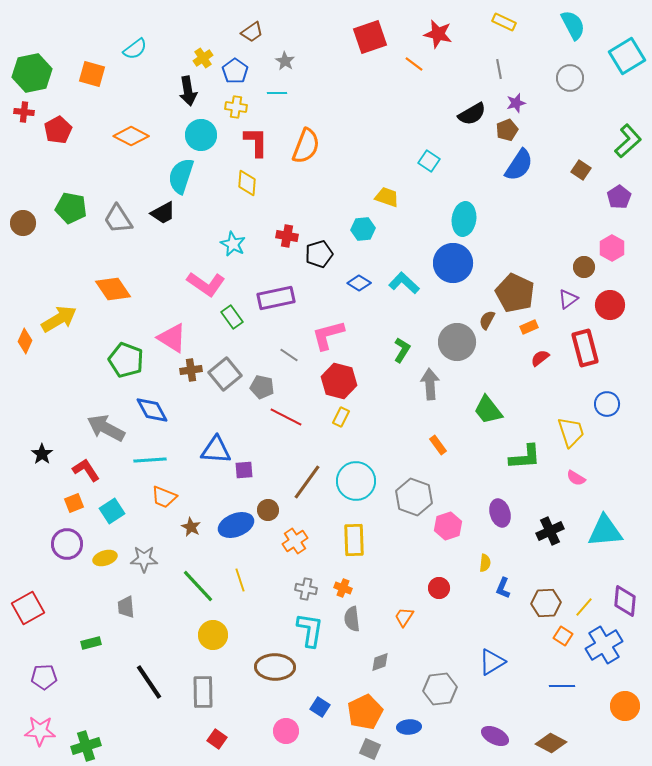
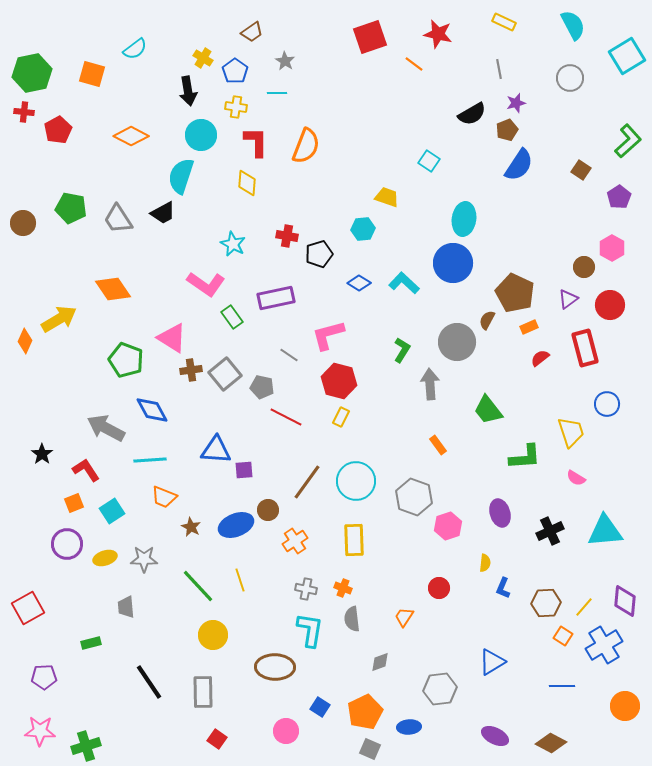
yellow cross at (203, 58): rotated 24 degrees counterclockwise
